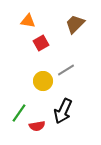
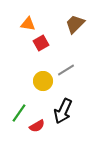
orange triangle: moved 3 px down
red semicircle: rotated 21 degrees counterclockwise
